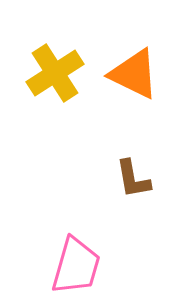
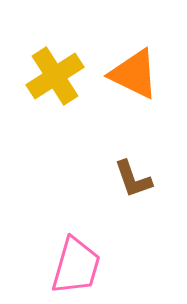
yellow cross: moved 3 px down
brown L-shape: rotated 9 degrees counterclockwise
